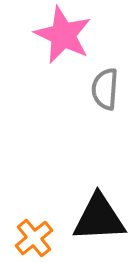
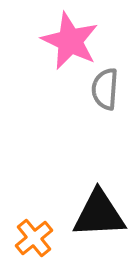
pink star: moved 7 px right, 6 px down
black triangle: moved 4 px up
